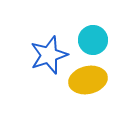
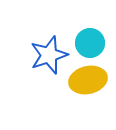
cyan circle: moved 3 px left, 3 px down
